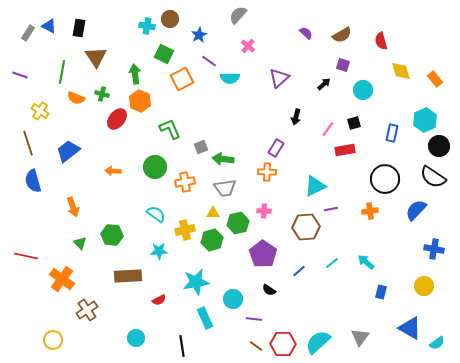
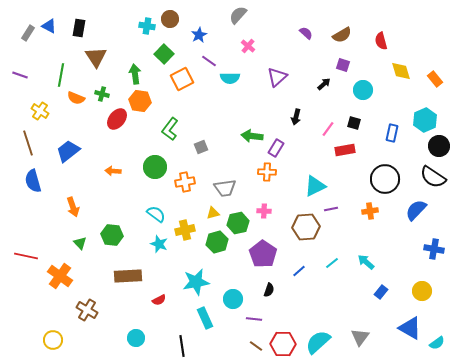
green square at (164, 54): rotated 18 degrees clockwise
green line at (62, 72): moved 1 px left, 3 px down
purple triangle at (279, 78): moved 2 px left, 1 px up
orange hexagon at (140, 101): rotated 15 degrees counterclockwise
black square at (354, 123): rotated 32 degrees clockwise
green L-shape at (170, 129): rotated 120 degrees counterclockwise
green arrow at (223, 159): moved 29 px right, 23 px up
yellow triangle at (213, 213): rotated 16 degrees counterclockwise
green hexagon at (212, 240): moved 5 px right, 2 px down
cyan star at (159, 251): moved 7 px up; rotated 24 degrees clockwise
orange cross at (62, 279): moved 2 px left, 3 px up
yellow circle at (424, 286): moved 2 px left, 5 px down
black semicircle at (269, 290): rotated 104 degrees counterclockwise
blue rectangle at (381, 292): rotated 24 degrees clockwise
brown cross at (87, 310): rotated 25 degrees counterclockwise
